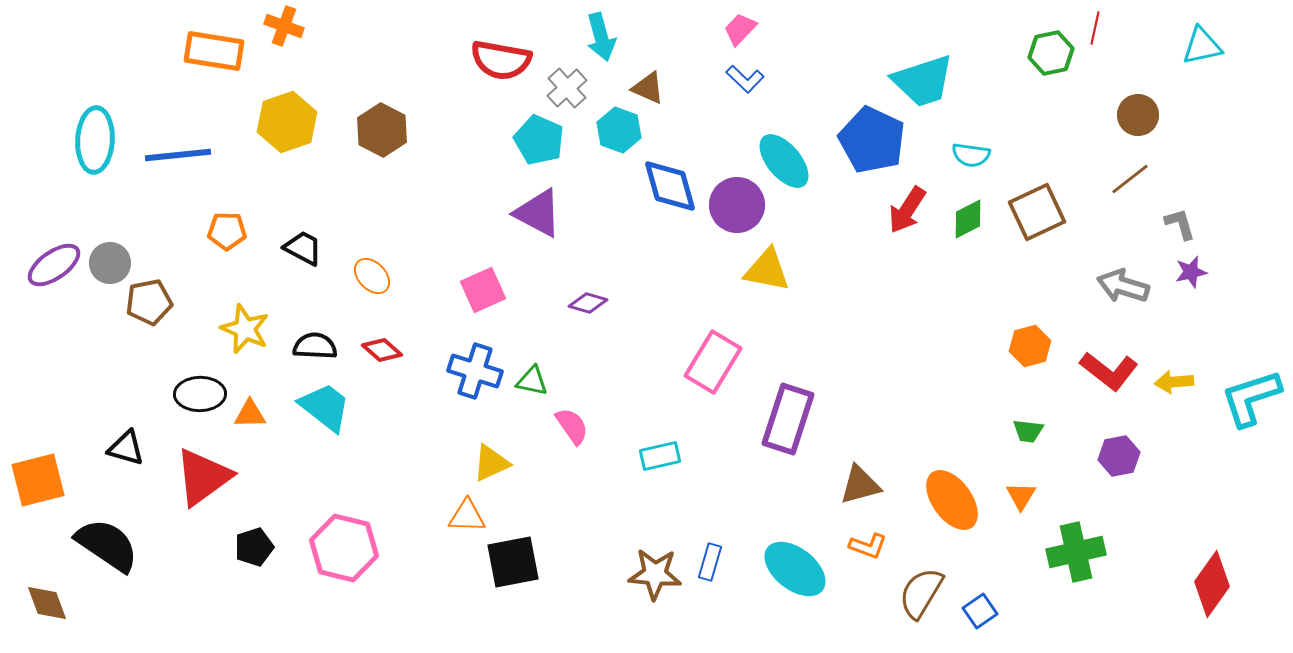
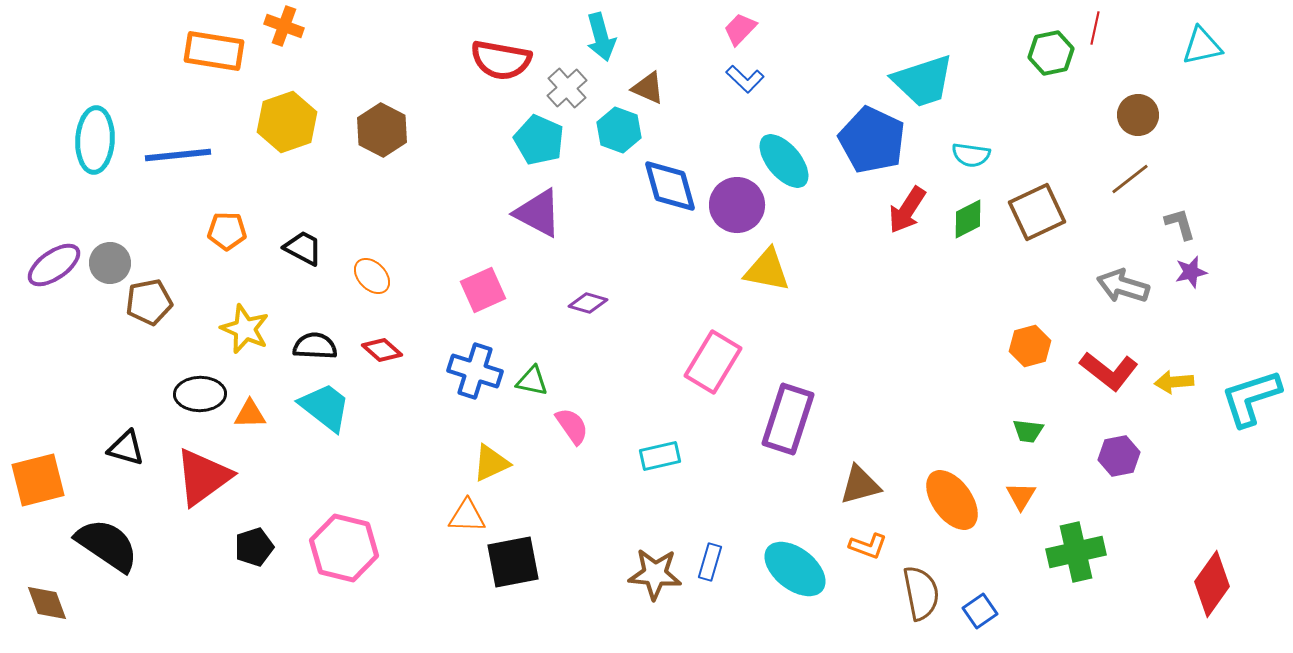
brown semicircle at (921, 593): rotated 138 degrees clockwise
